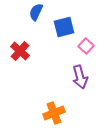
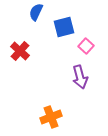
orange cross: moved 3 px left, 4 px down
